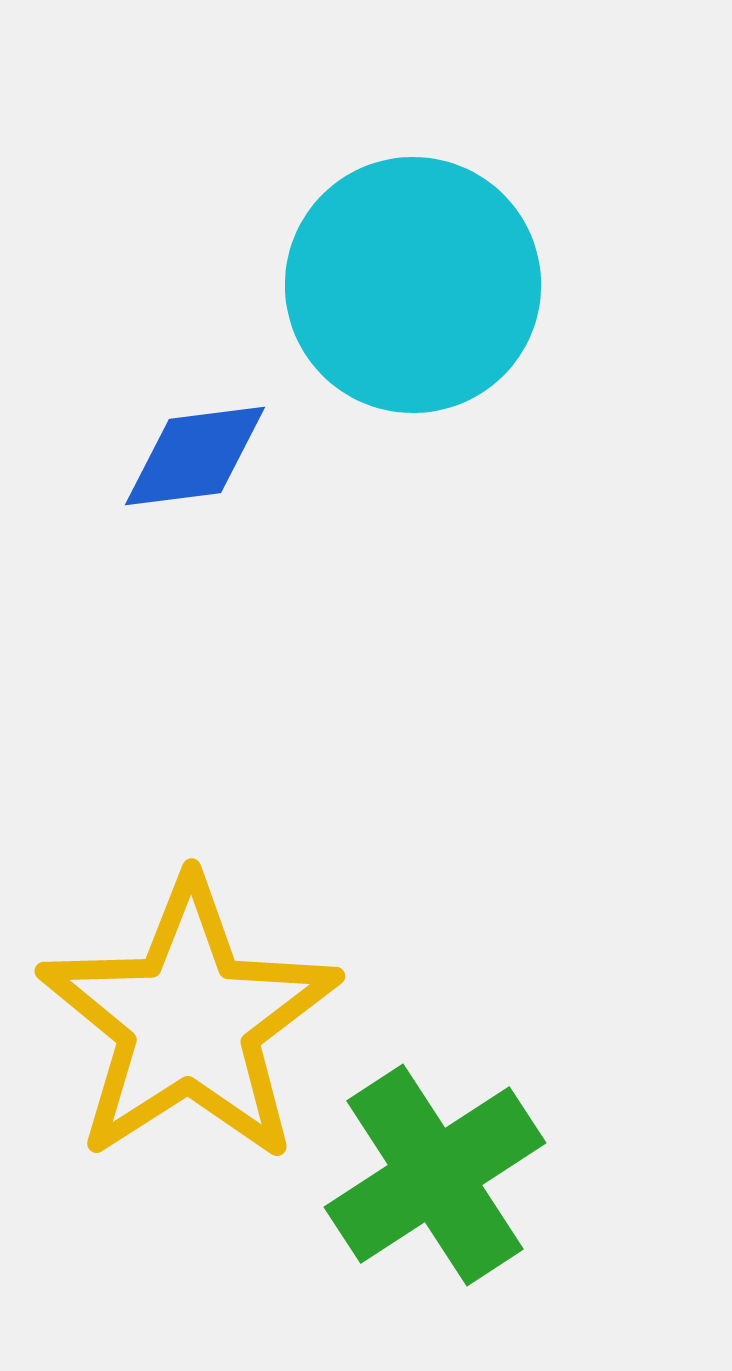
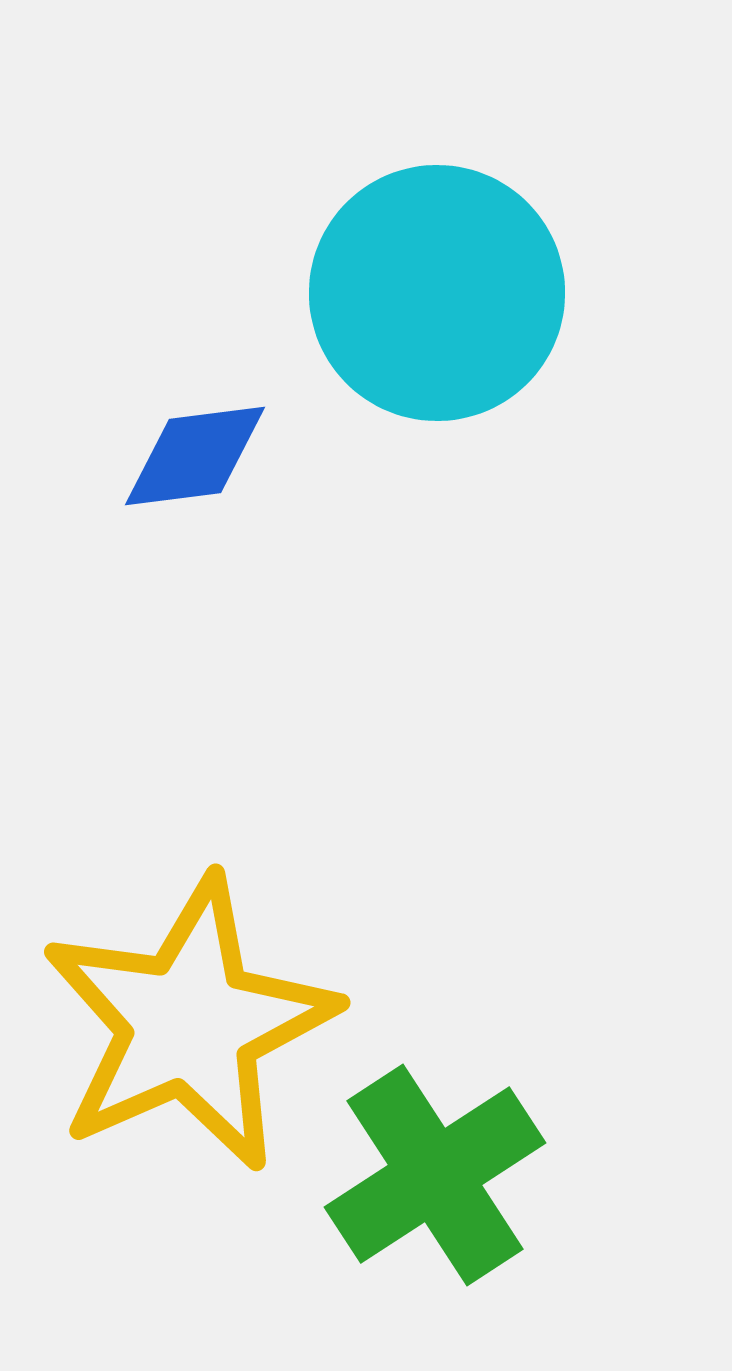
cyan circle: moved 24 px right, 8 px down
yellow star: moved 3 px down; rotated 9 degrees clockwise
